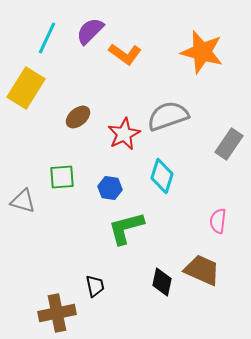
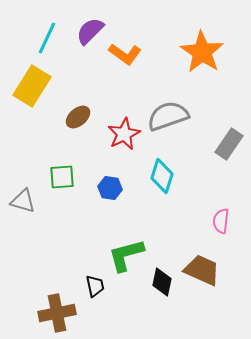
orange star: rotated 18 degrees clockwise
yellow rectangle: moved 6 px right, 2 px up
pink semicircle: moved 3 px right
green L-shape: moved 27 px down
